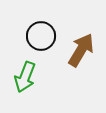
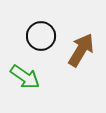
green arrow: rotated 76 degrees counterclockwise
